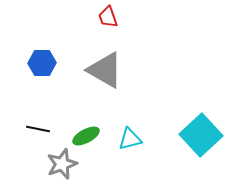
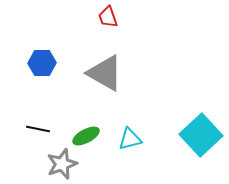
gray triangle: moved 3 px down
